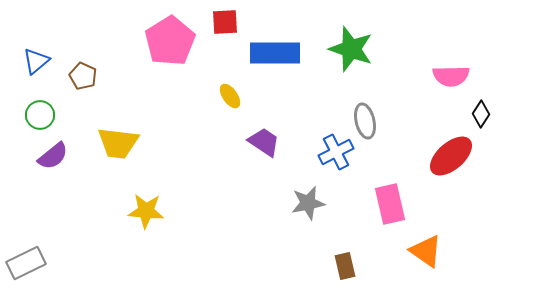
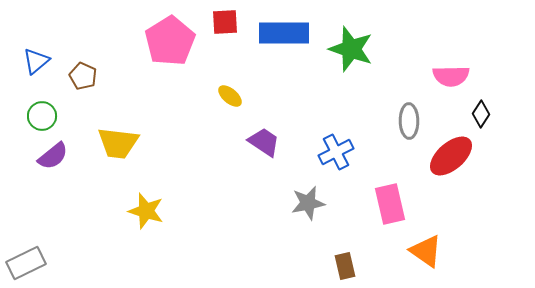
blue rectangle: moved 9 px right, 20 px up
yellow ellipse: rotated 15 degrees counterclockwise
green circle: moved 2 px right, 1 px down
gray ellipse: moved 44 px right; rotated 12 degrees clockwise
yellow star: rotated 12 degrees clockwise
